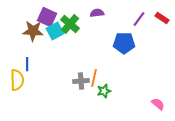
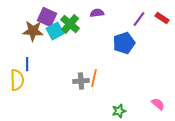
blue pentagon: rotated 20 degrees counterclockwise
green star: moved 15 px right, 20 px down
